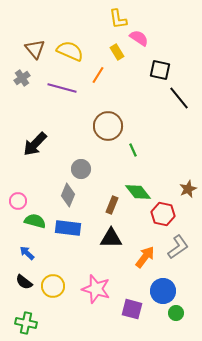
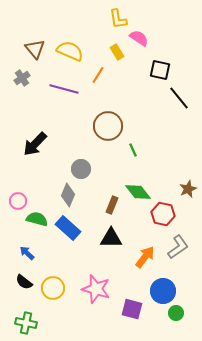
purple line: moved 2 px right, 1 px down
green semicircle: moved 2 px right, 2 px up
blue rectangle: rotated 35 degrees clockwise
yellow circle: moved 2 px down
